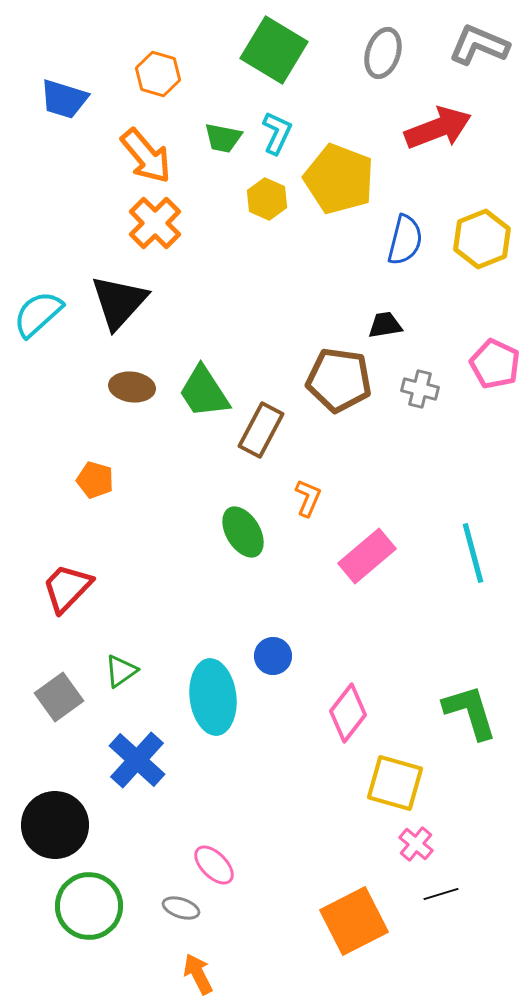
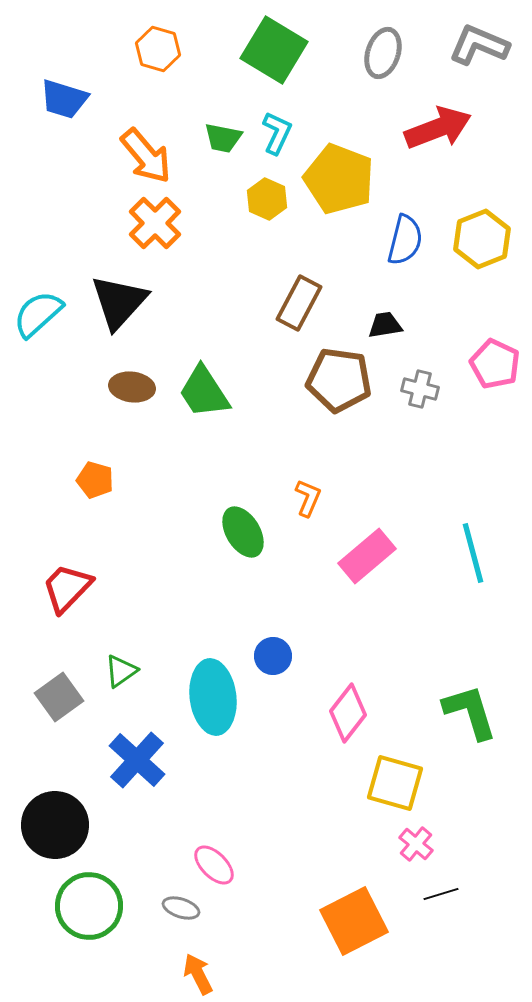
orange hexagon at (158, 74): moved 25 px up
brown rectangle at (261, 430): moved 38 px right, 127 px up
